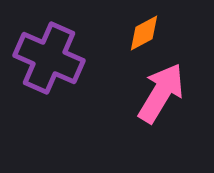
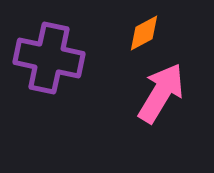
purple cross: rotated 12 degrees counterclockwise
